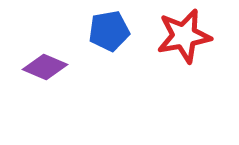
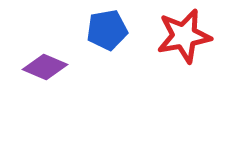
blue pentagon: moved 2 px left, 1 px up
